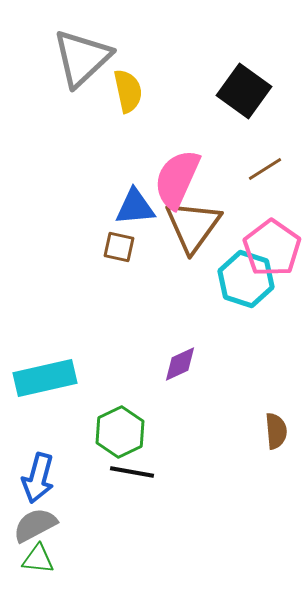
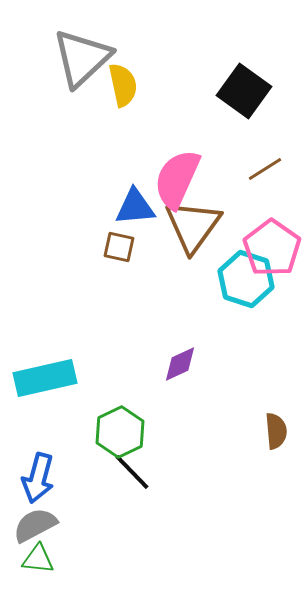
yellow semicircle: moved 5 px left, 6 px up
black line: rotated 36 degrees clockwise
